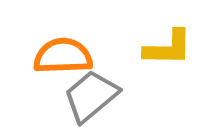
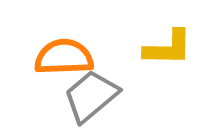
orange semicircle: moved 1 px right, 1 px down
